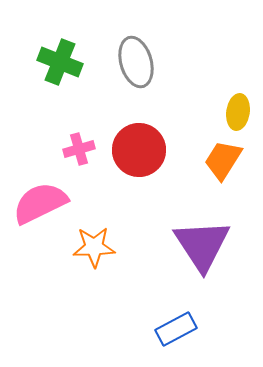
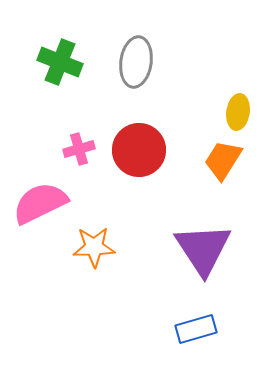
gray ellipse: rotated 24 degrees clockwise
purple triangle: moved 1 px right, 4 px down
blue rectangle: moved 20 px right; rotated 12 degrees clockwise
